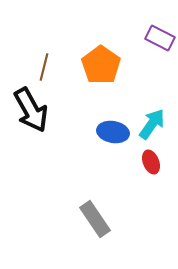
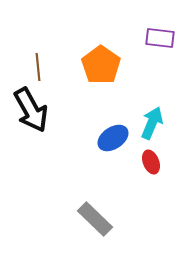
purple rectangle: rotated 20 degrees counterclockwise
brown line: moved 6 px left; rotated 20 degrees counterclockwise
cyan arrow: moved 1 px up; rotated 12 degrees counterclockwise
blue ellipse: moved 6 px down; rotated 44 degrees counterclockwise
gray rectangle: rotated 12 degrees counterclockwise
